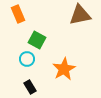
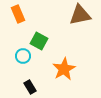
green square: moved 2 px right, 1 px down
cyan circle: moved 4 px left, 3 px up
